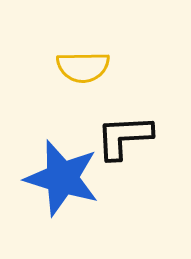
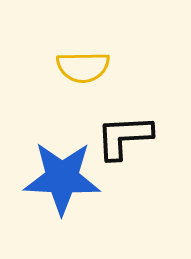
blue star: rotated 14 degrees counterclockwise
